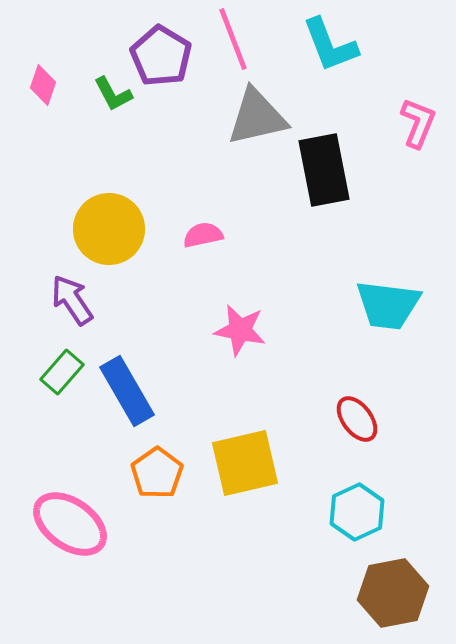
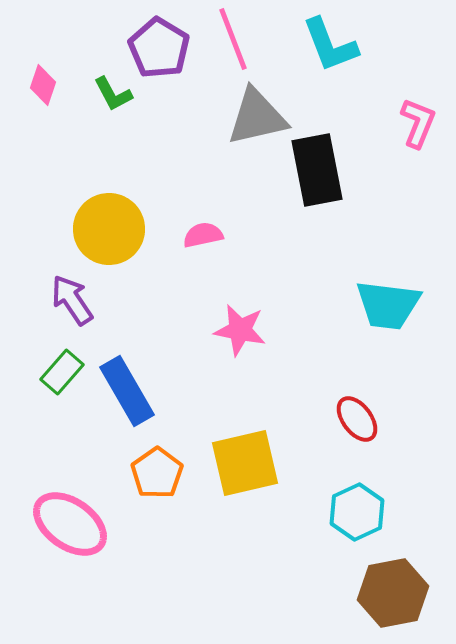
purple pentagon: moved 2 px left, 8 px up
black rectangle: moved 7 px left
